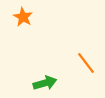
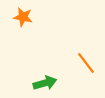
orange star: rotated 18 degrees counterclockwise
